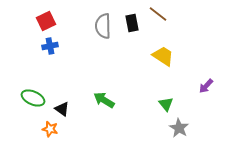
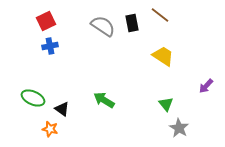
brown line: moved 2 px right, 1 px down
gray semicircle: rotated 125 degrees clockwise
